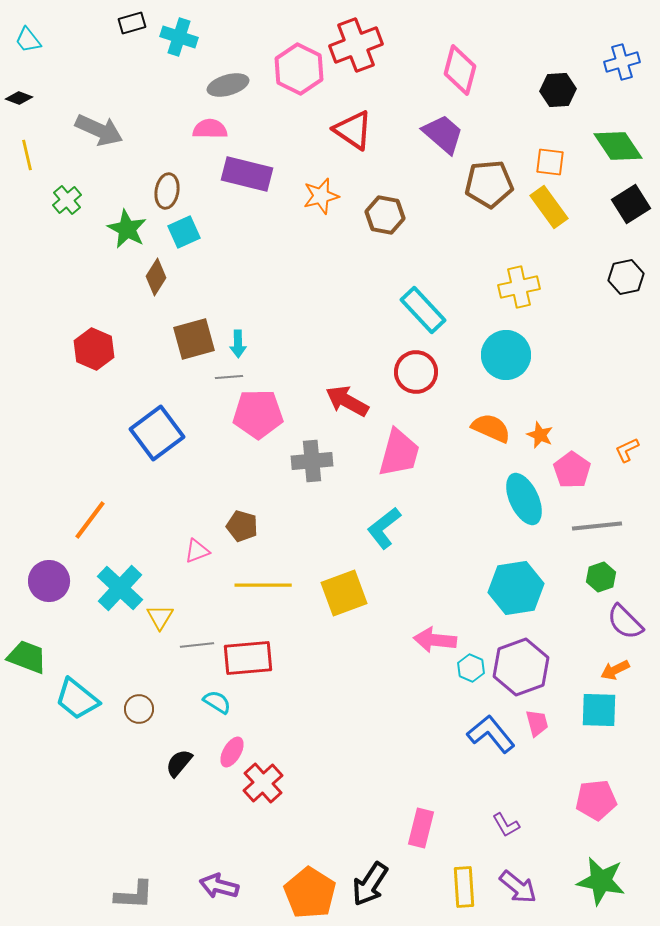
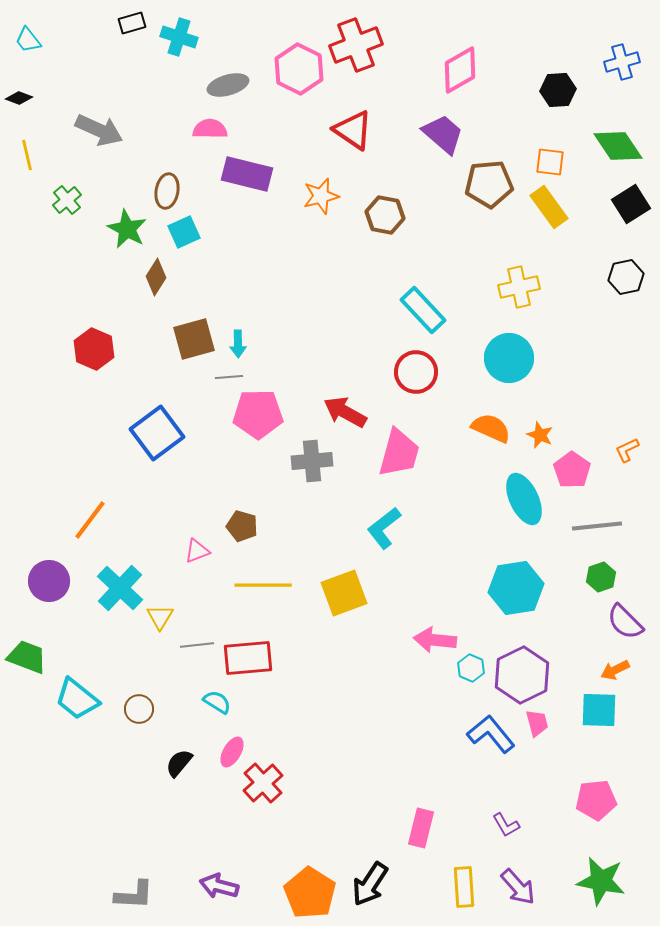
pink diamond at (460, 70): rotated 45 degrees clockwise
cyan circle at (506, 355): moved 3 px right, 3 px down
red arrow at (347, 401): moved 2 px left, 11 px down
purple hexagon at (521, 667): moved 1 px right, 8 px down; rotated 6 degrees counterclockwise
purple arrow at (518, 887): rotated 9 degrees clockwise
